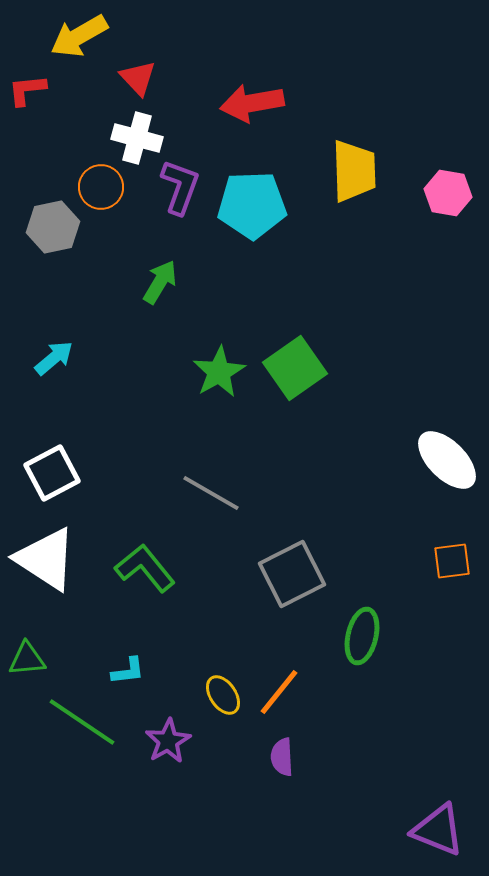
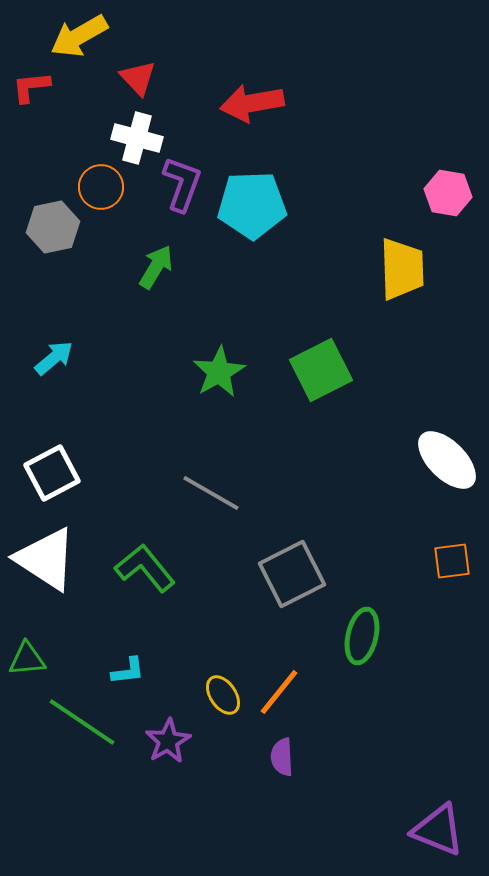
red L-shape: moved 4 px right, 3 px up
yellow trapezoid: moved 48 px right, 98 px down
purple L-shape: moved 2 px right, 3 px up
green arrow: moved 4 px left, 15 px up
green square: moved 26 px right, 2 px down; rotated 8 degrees clockwise
